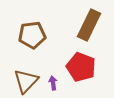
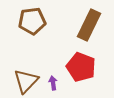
brown pentagon: moved 14 px up
